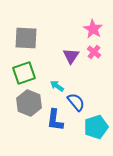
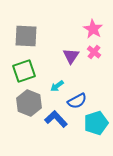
gray square: moved 2 px up
green square: moved 2 px up
cyan arrow: rotated 72 degrees counterclockwise
blue semicircle: moved 1 px right, 1 px up; rotated 102 degrees clockwise
blue L-shape: moved 1 px right, 1 px up; rotated 130 degrees clockwise
cyan pentagon: moved 4 px up
